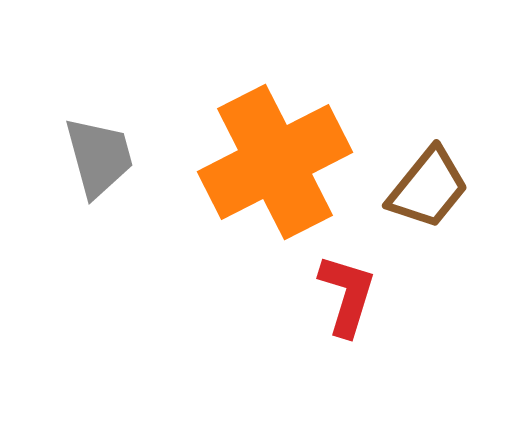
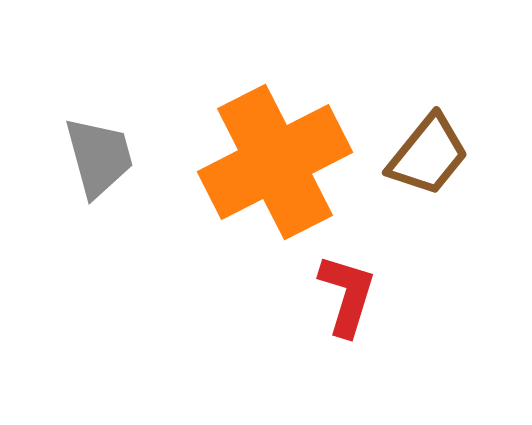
brown trapezoid: moved 33 px up
